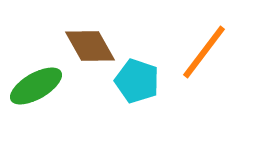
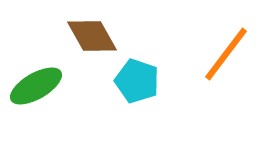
brown diamond: moved 2 px right, 10 px up
orange line: moved 22 px right, 2 px down
